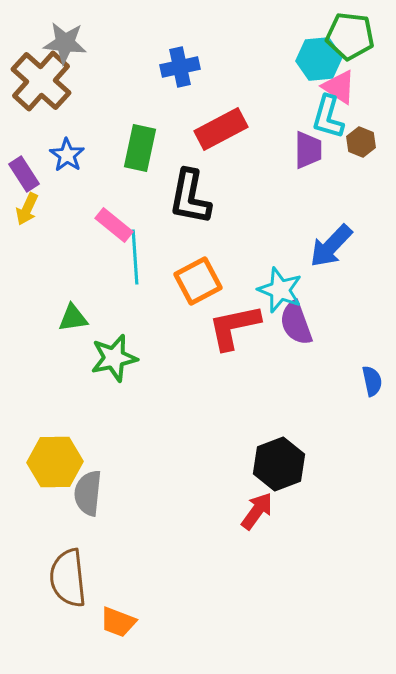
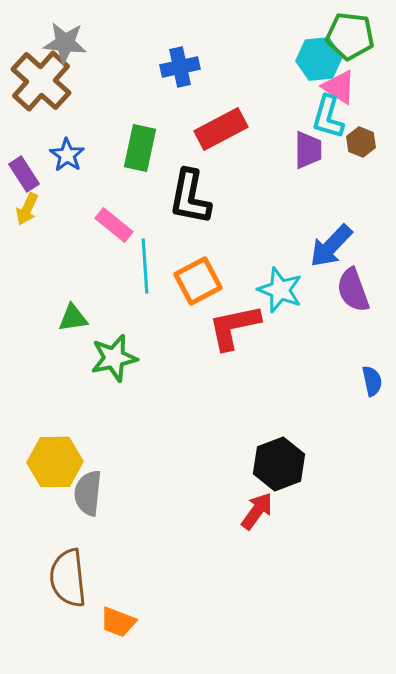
cyan line: moved 10 px right, 9 px down
purple semicircle: moved 57 px right, 33 px up
